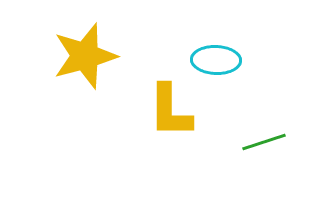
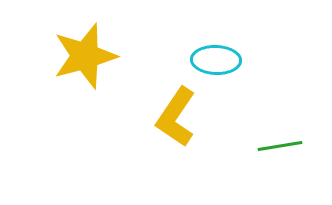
yellow L-shape: moved 6 px right, 6 px down; rotated 34 degrees clockwise
green line: moved 16 px right, 4 px down; rotated 9 degrees clockwise
